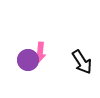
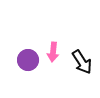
pink arrow: moved 13 px right
